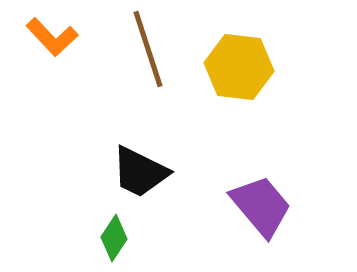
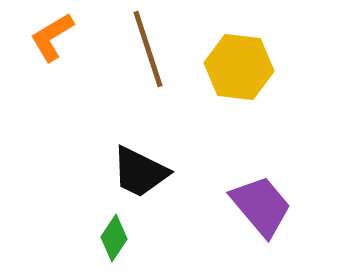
orange L-shape: rotated 102 degrees clockwise
